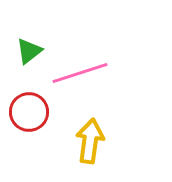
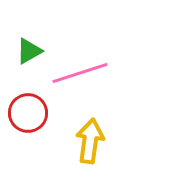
green triangle: rotated 8 degrees clockwise
red circle: moved 1 px left, 1 px down
